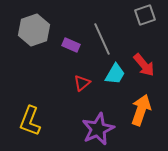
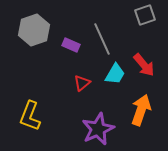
yellow L-shape: moved 5 px up
